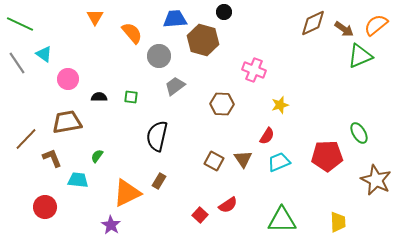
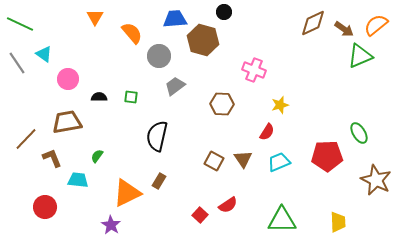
red semicircle at (267, 136): moved 4 px up
